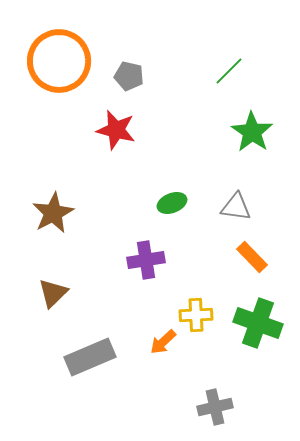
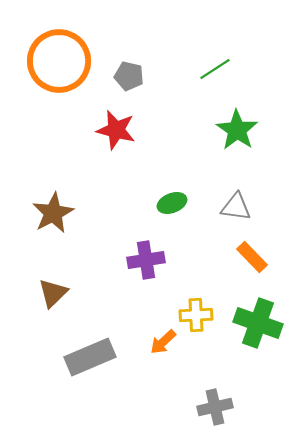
green line: moved 14 px left, 2 px up; rotated 12 degrees clockwise
green star: moved 15 px left, 2 px up
